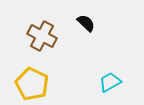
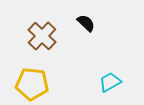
brown cross: rotated 16 degrees clockwise
yellow pentagon: rotated 20 degrees counterclockwise
